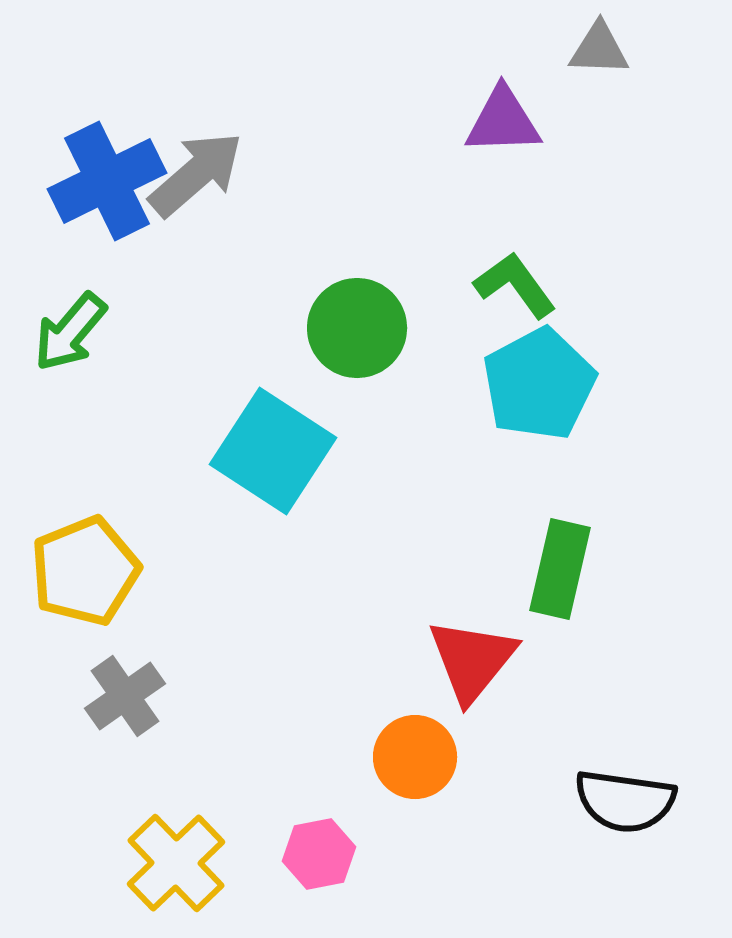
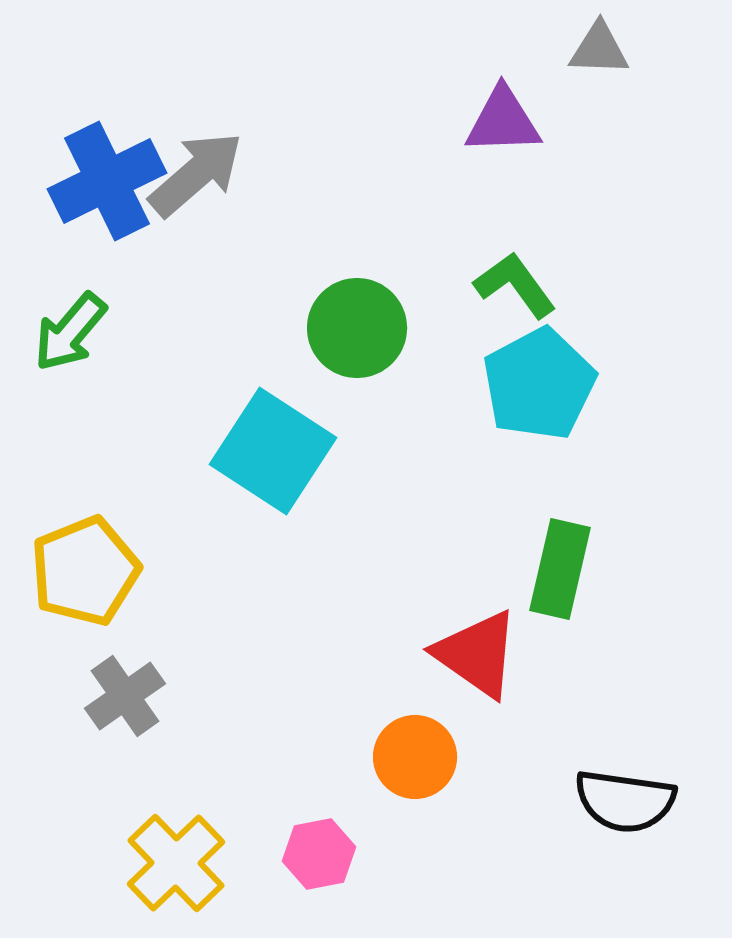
red triangle: moved 5 px right, 6 px up; rotated 34 degrees counterclockwise
